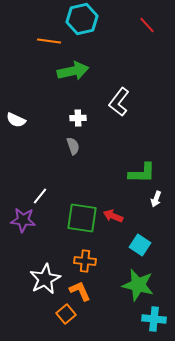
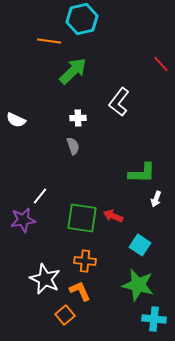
red line: moved 14 px right, 39 px down
green arrow: rotated 32 degrees counterclockwise
purple star: rotated 15 degrees counterclockwise
white star: rotated 20 degrees counterclockwise
orange square: moved 1 px left, 1 px down
